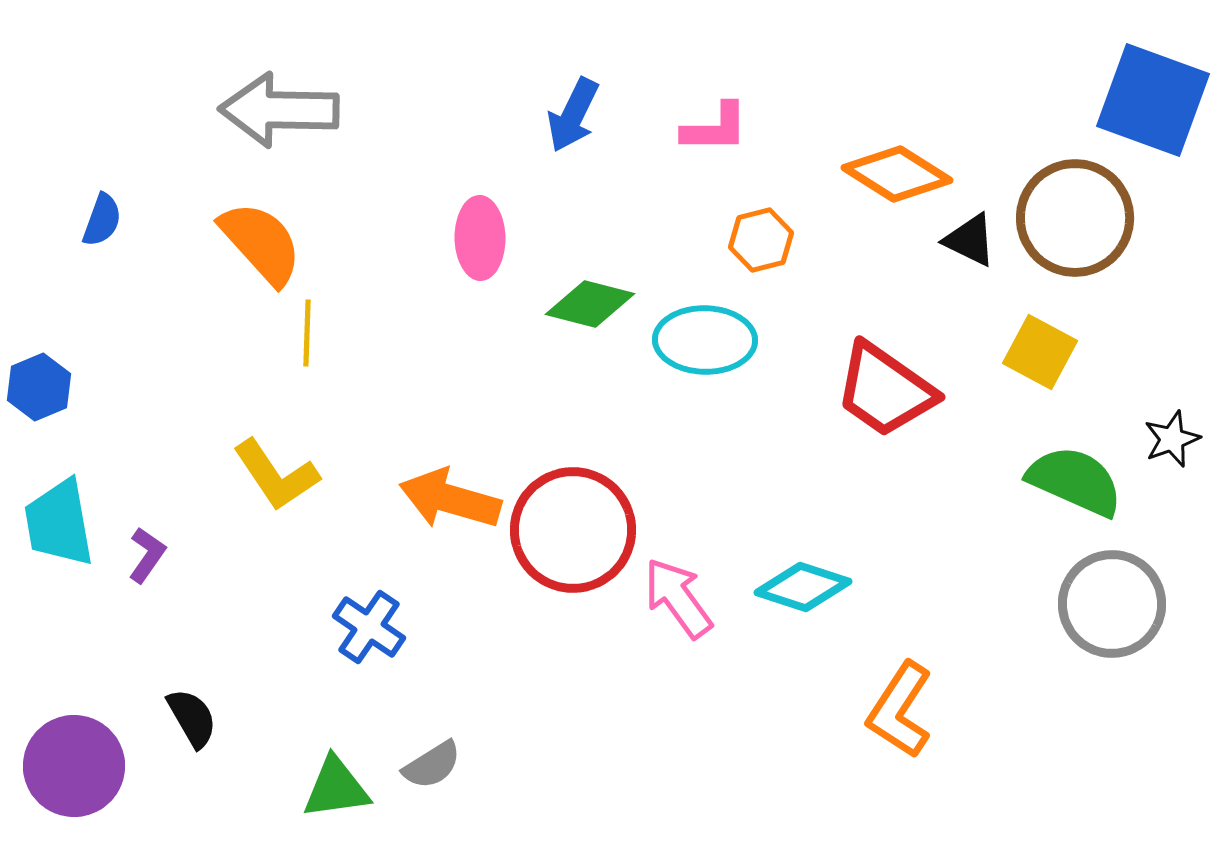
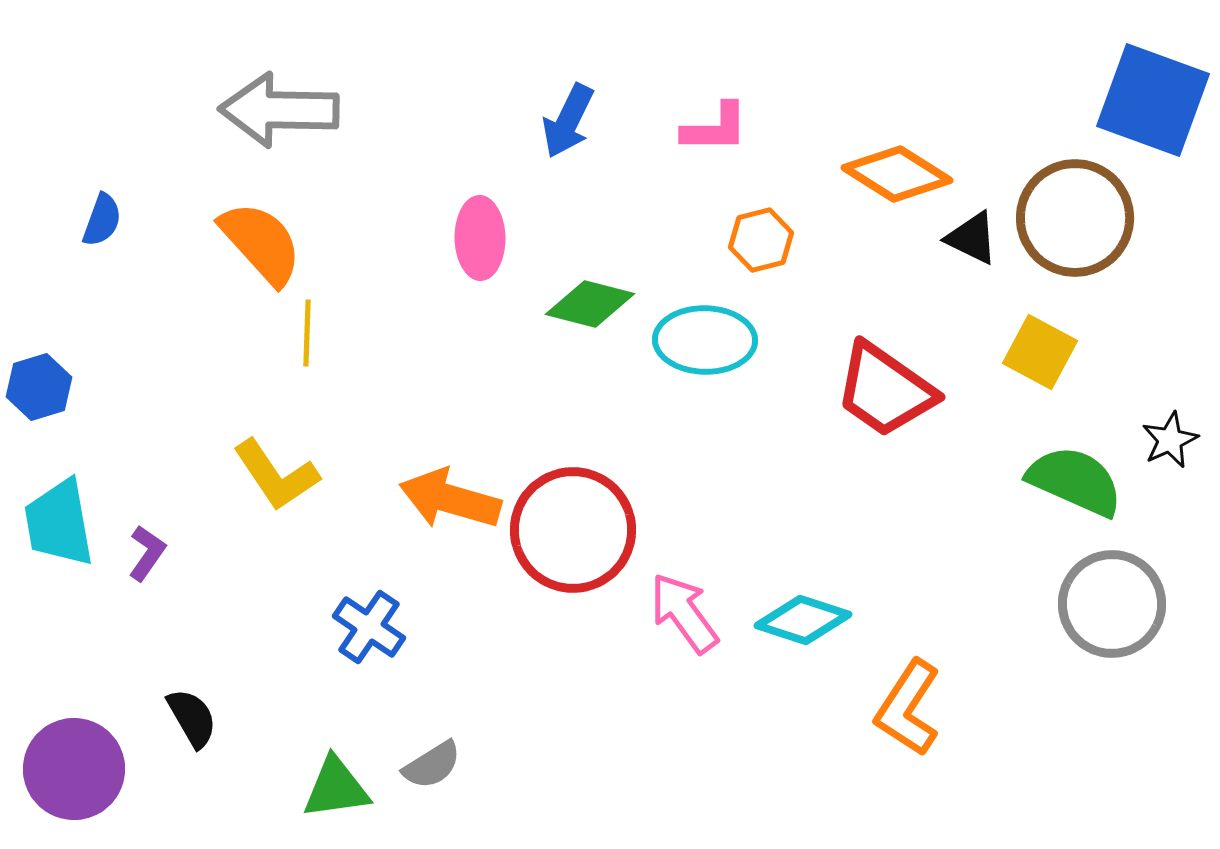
blue arrow: moved 5 px left, 6 px down
black triangle: moved 2 px right, 2 px up
blue hexagon: rotated 6 degrees clockwise
black star: moved 2 px left, 1 px down; rotated 4 degrees counterclockwise
purple L-shape: moved 2 px up
cyan diamond: moved 33 px down
pink arrow: moved 6 px right, 15 px down
orange L-shape: moved 8 px right, 2 px up
purple circle: moved 3 px down
